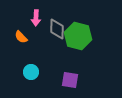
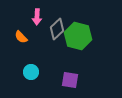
pink arrow: moved 1 px right, 1 px up
gray diamond: rotated 45 degrees clockwise
